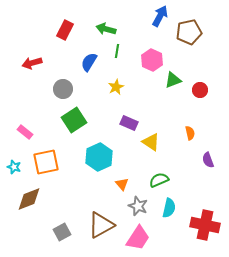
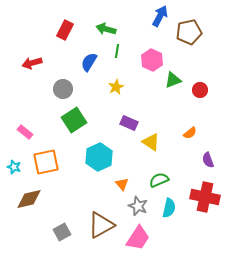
orange semicircle: rotated 64 degrees clockwise
brown diamond: rotated 8 degrees clockwise
red cross: moved 28 px up
